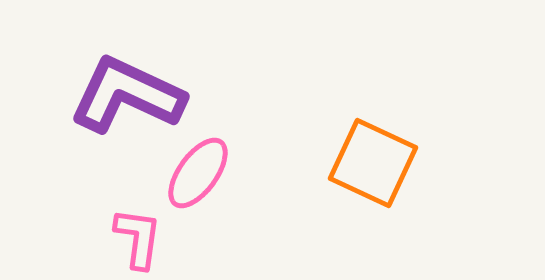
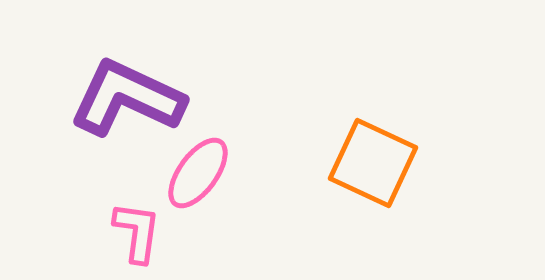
purple L-shape: moved 3 px down
pink L-shape: moved 1 px left, 6 px up
